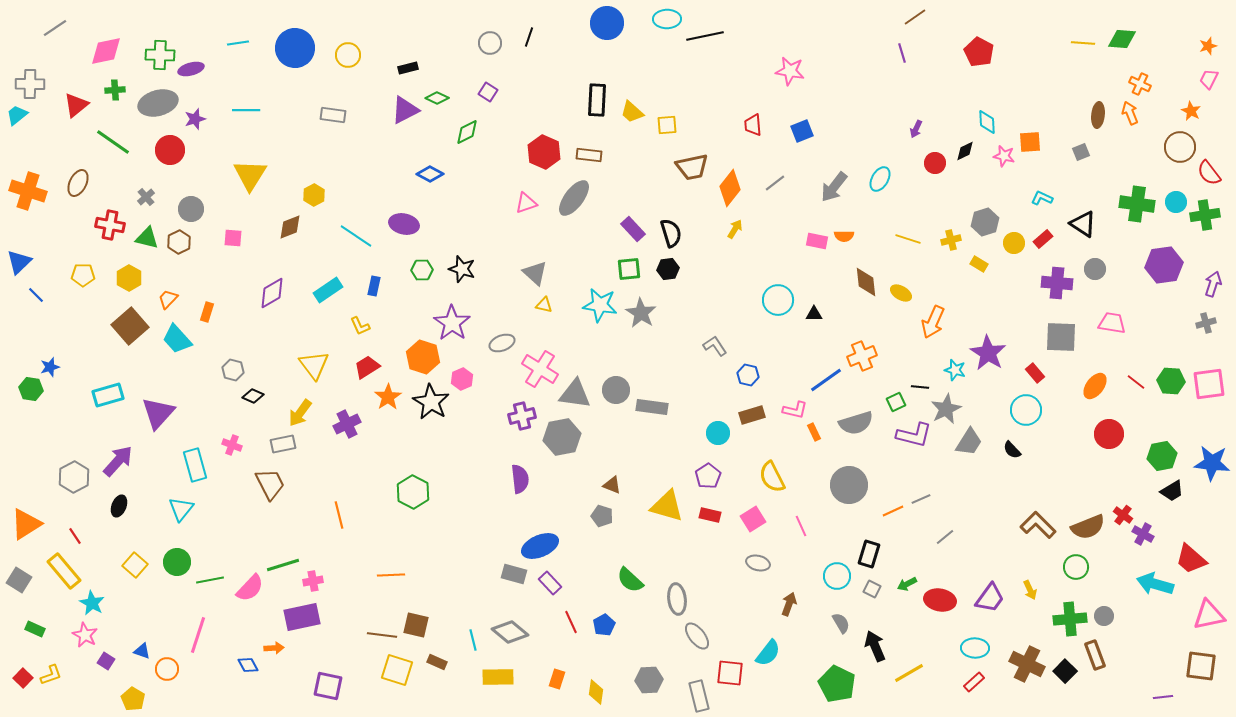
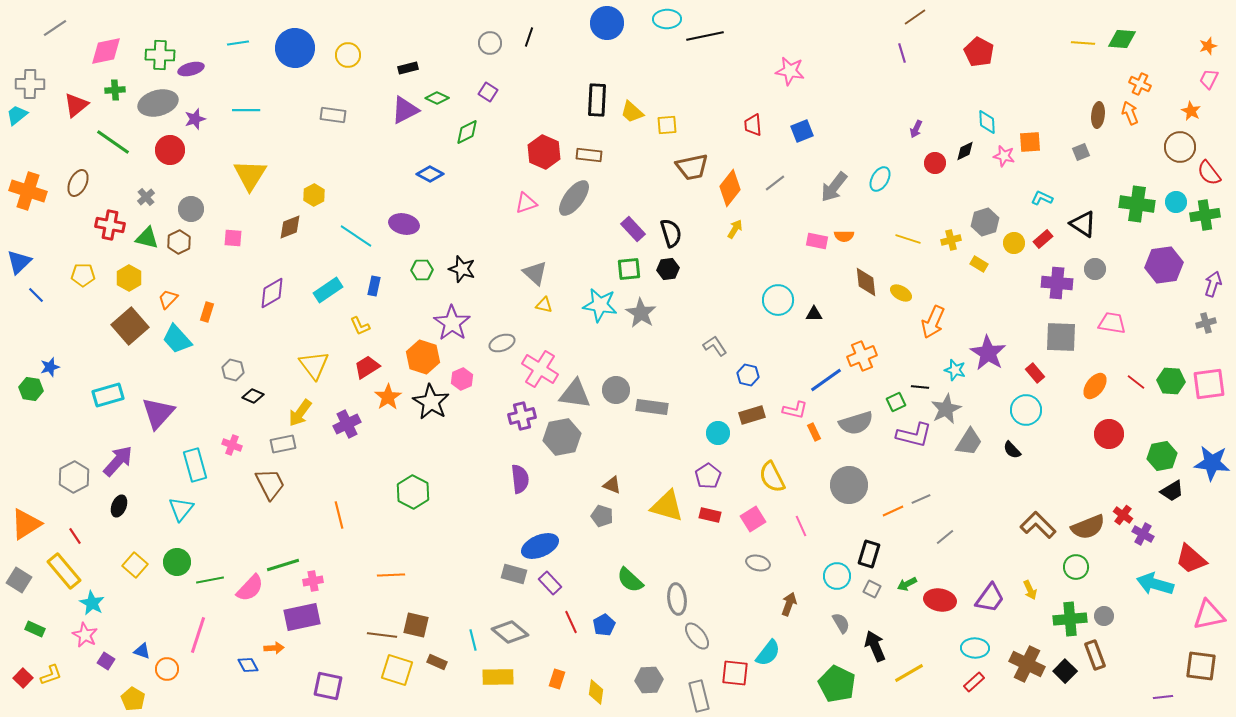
red square at (730, 673): moved 5 px right
